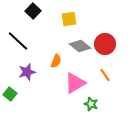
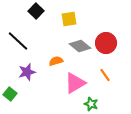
black square: moved 3 px right
red circle: moved 1 px right, 1 px up
orange semicircle: rotated 128 degrees counterclockwise
